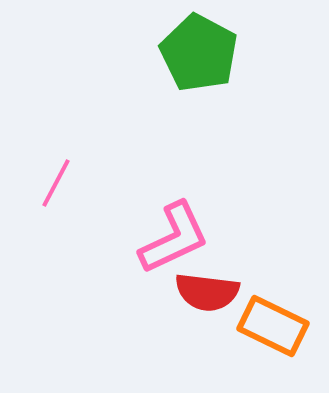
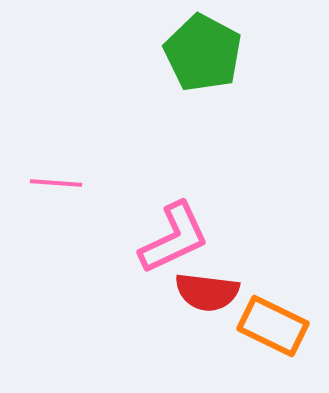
green pentagon: moved 4 px right
pink line: rotated 66 degrees clockwise
